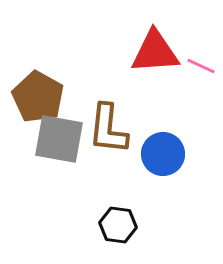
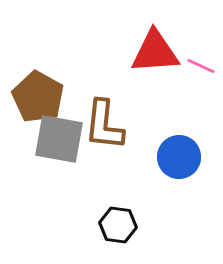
brown L-shape: moved 4 px left, 4 px up
blue circle: moved 16 px right, 3 px down
